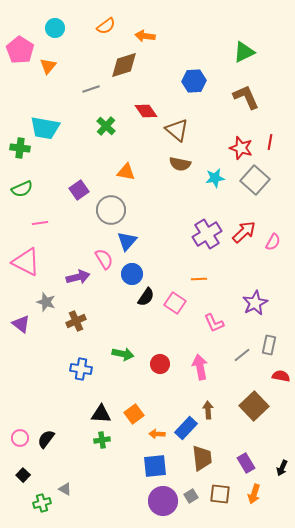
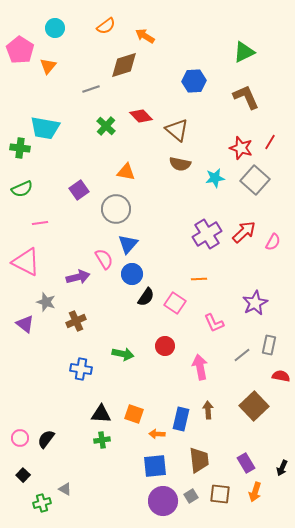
orange arrow at (145, 36): rotated 24 degrees clockwise
red diamond at (146, 111): moved 5 px left, 5 px down; rotated 10 degrees counterclockwise
red line at (270, 142): rotated 21 degrees clockwise
gray circle at (111, 210): moved 5 px right, 1 px up
blue triangle at (127, 241): moved 1 px right, 3 px down
purple triangle at (21, 324): moved 4 px right
red circle at (160, 364): moved 5 px right, 18 px up
orange square at (134, 414): rotated 36 degrees counterclockwise
blue rectangle at (186, 428): moved 5 px left, 9 px up; rotated 30 degrees counterclockwise
brown trapezoid at (202, 458): moved 3 px left, 2 px down
orange arrow at (254, 494): moved 1 px right, 2 px up
